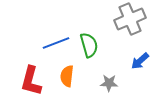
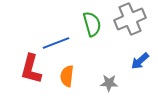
green semicircle: moved 3 px right, 21 px up
red L-shape: moved 12 px up
